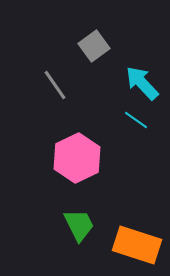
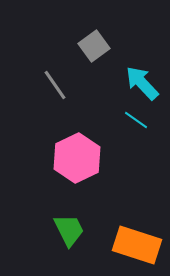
green trapezoid: moved 10 px left, 5 px down
